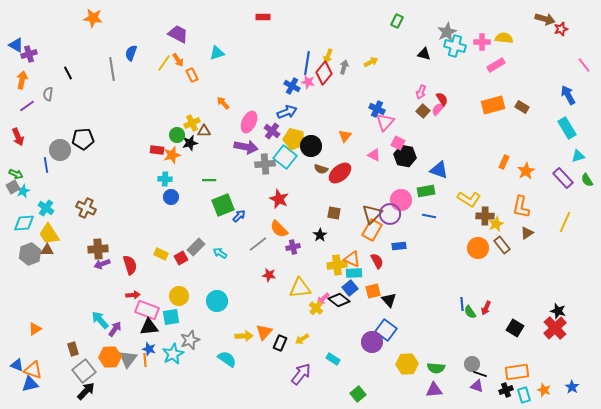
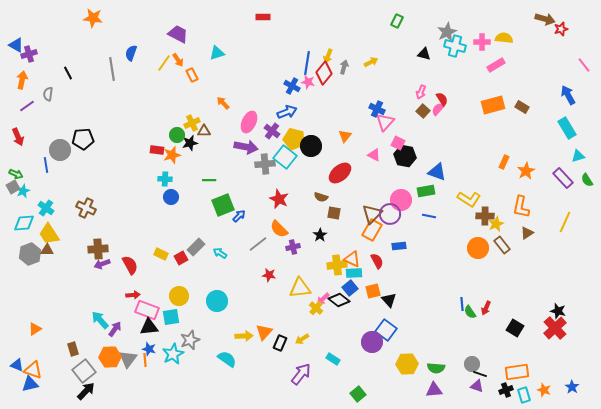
brown semicircle at (321, 169): moved 28 px down
blue triangle at (439, 170): moved 2 px left, 2 px down
red semicircle at (130, 265): rotated 12 degrees counterclockwise
